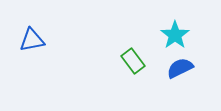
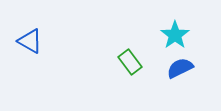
blue triangle: moved 2 px left, 1 px down; rotated 40 degrees clockwise
green rectangle: moved 3 px left, 1 px down
